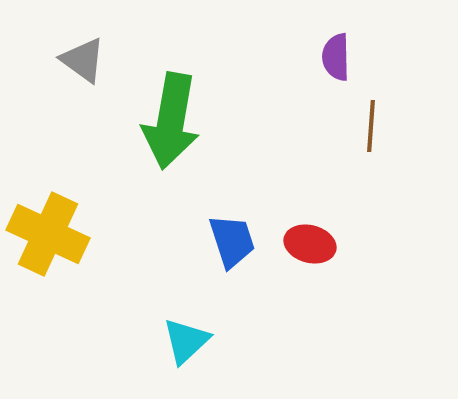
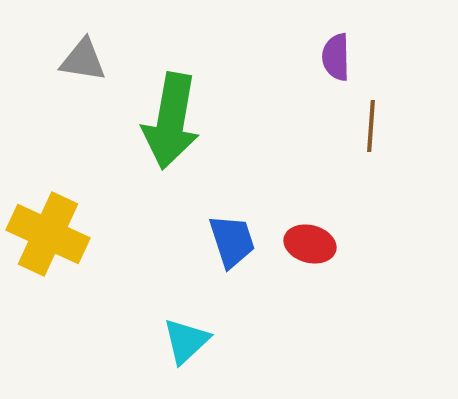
gray triangle: rotated 27 degrees counterclockwise
